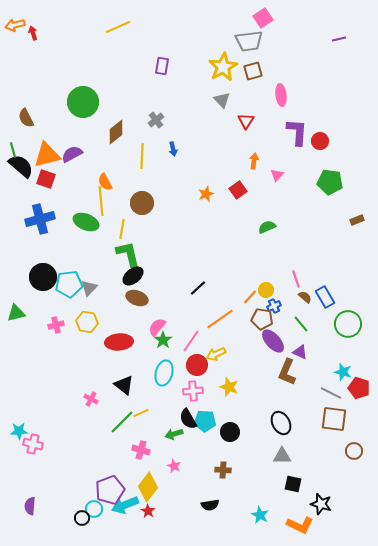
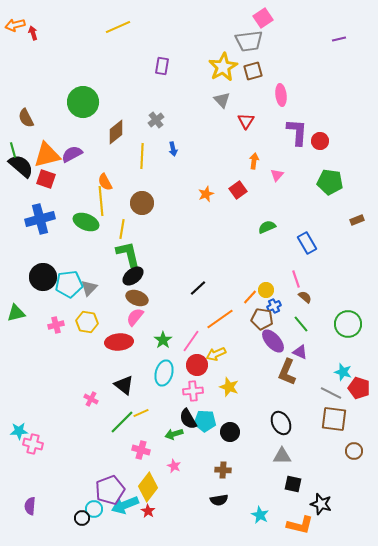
blue rectangle at (325, 297): moved 18 px left, 54 px up
pink semicircle at (157, 327): moved 22 px left, 10 px up
black semicircle at (210, 505): moved 9 px right, 5 px up
orange L-shape at (300, 525): rotated 12 degrees counterclockwise
